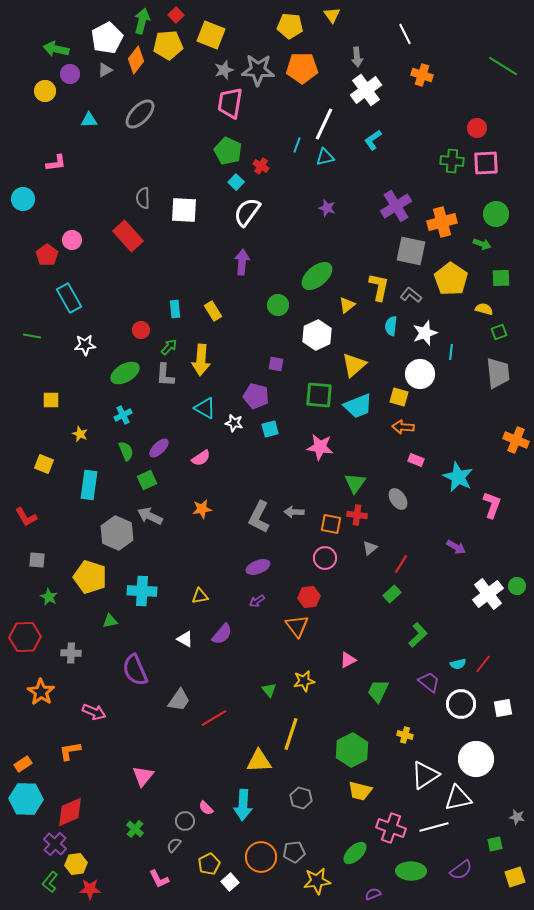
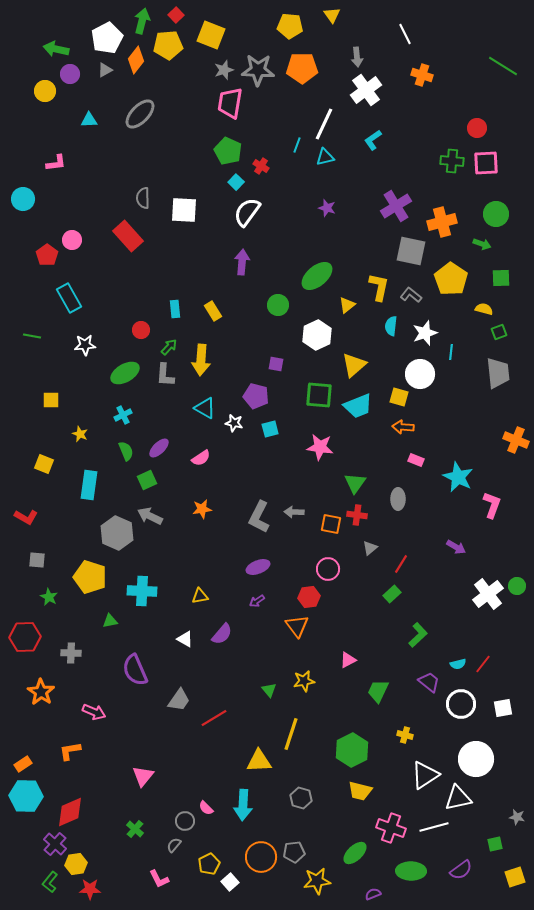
gray ellipse at (398, 499): rotated 35 degrees clockwise
red L-shape at (26, 517): rotated 30 degrees counterclockwise
pink circle at (325, 558): moved 3 px right, 11 px down
cyan hexagon at (26, 799): moved 3 px up
